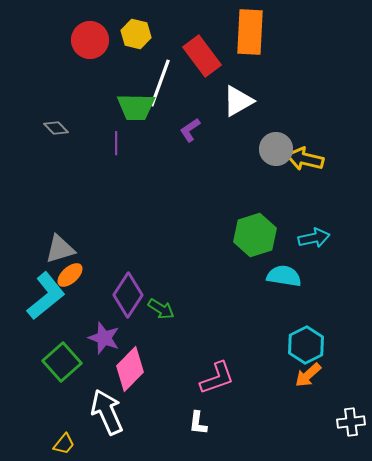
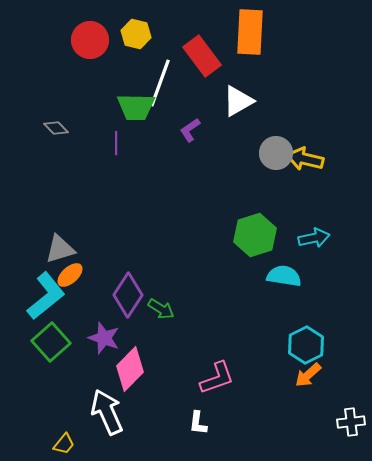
gray circle: moved 4 px down
green square: moved 11 px left, 20 px up
